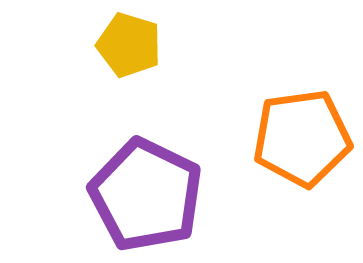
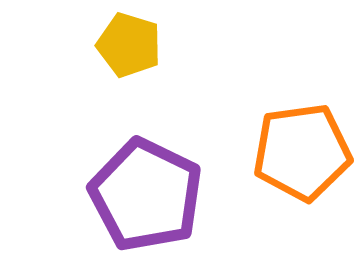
orange pentagon: moved 14 px down
